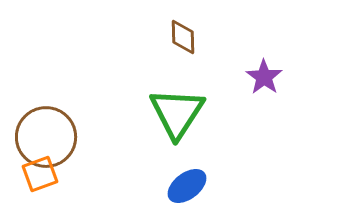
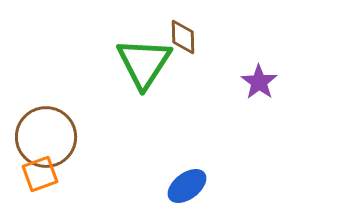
purple star: moved 5 px left, 5 px down
green triangle: moved 33 px left, 50 px up
